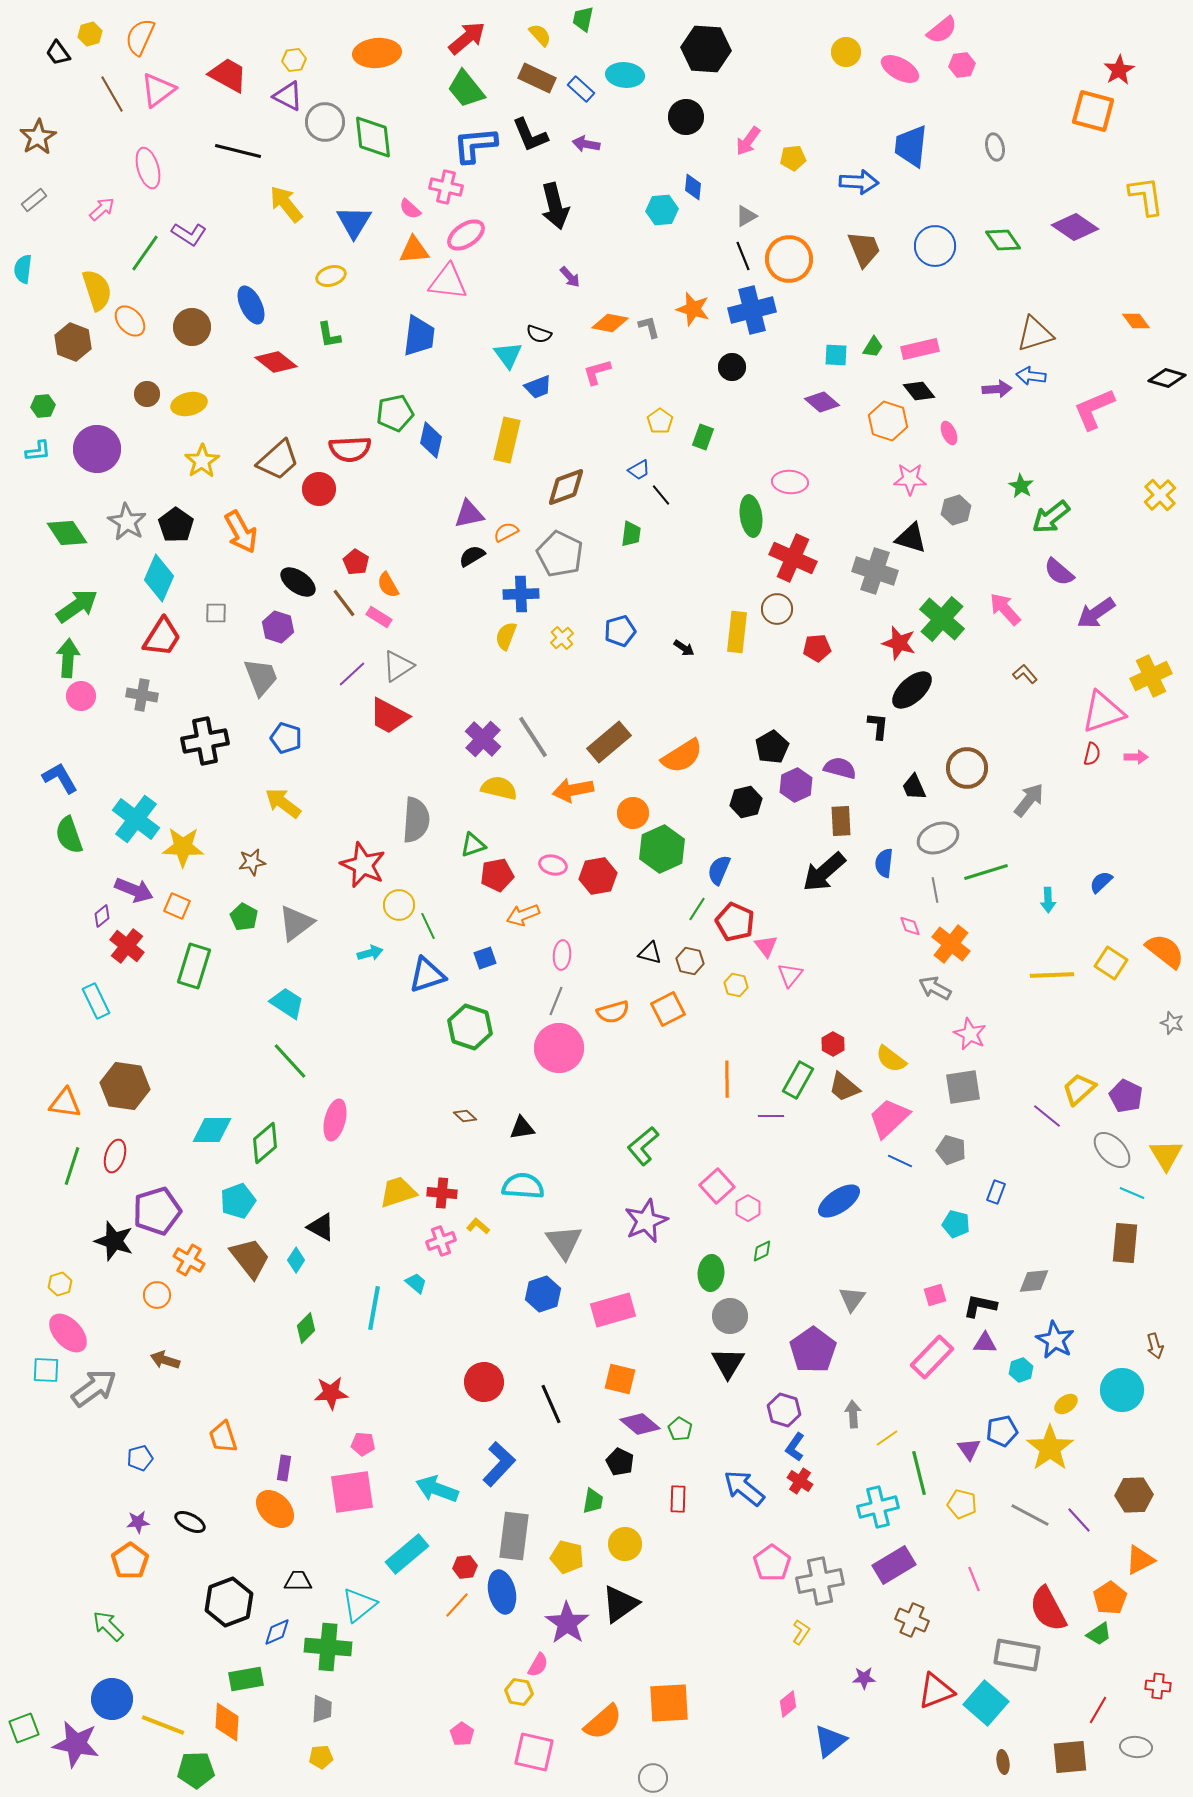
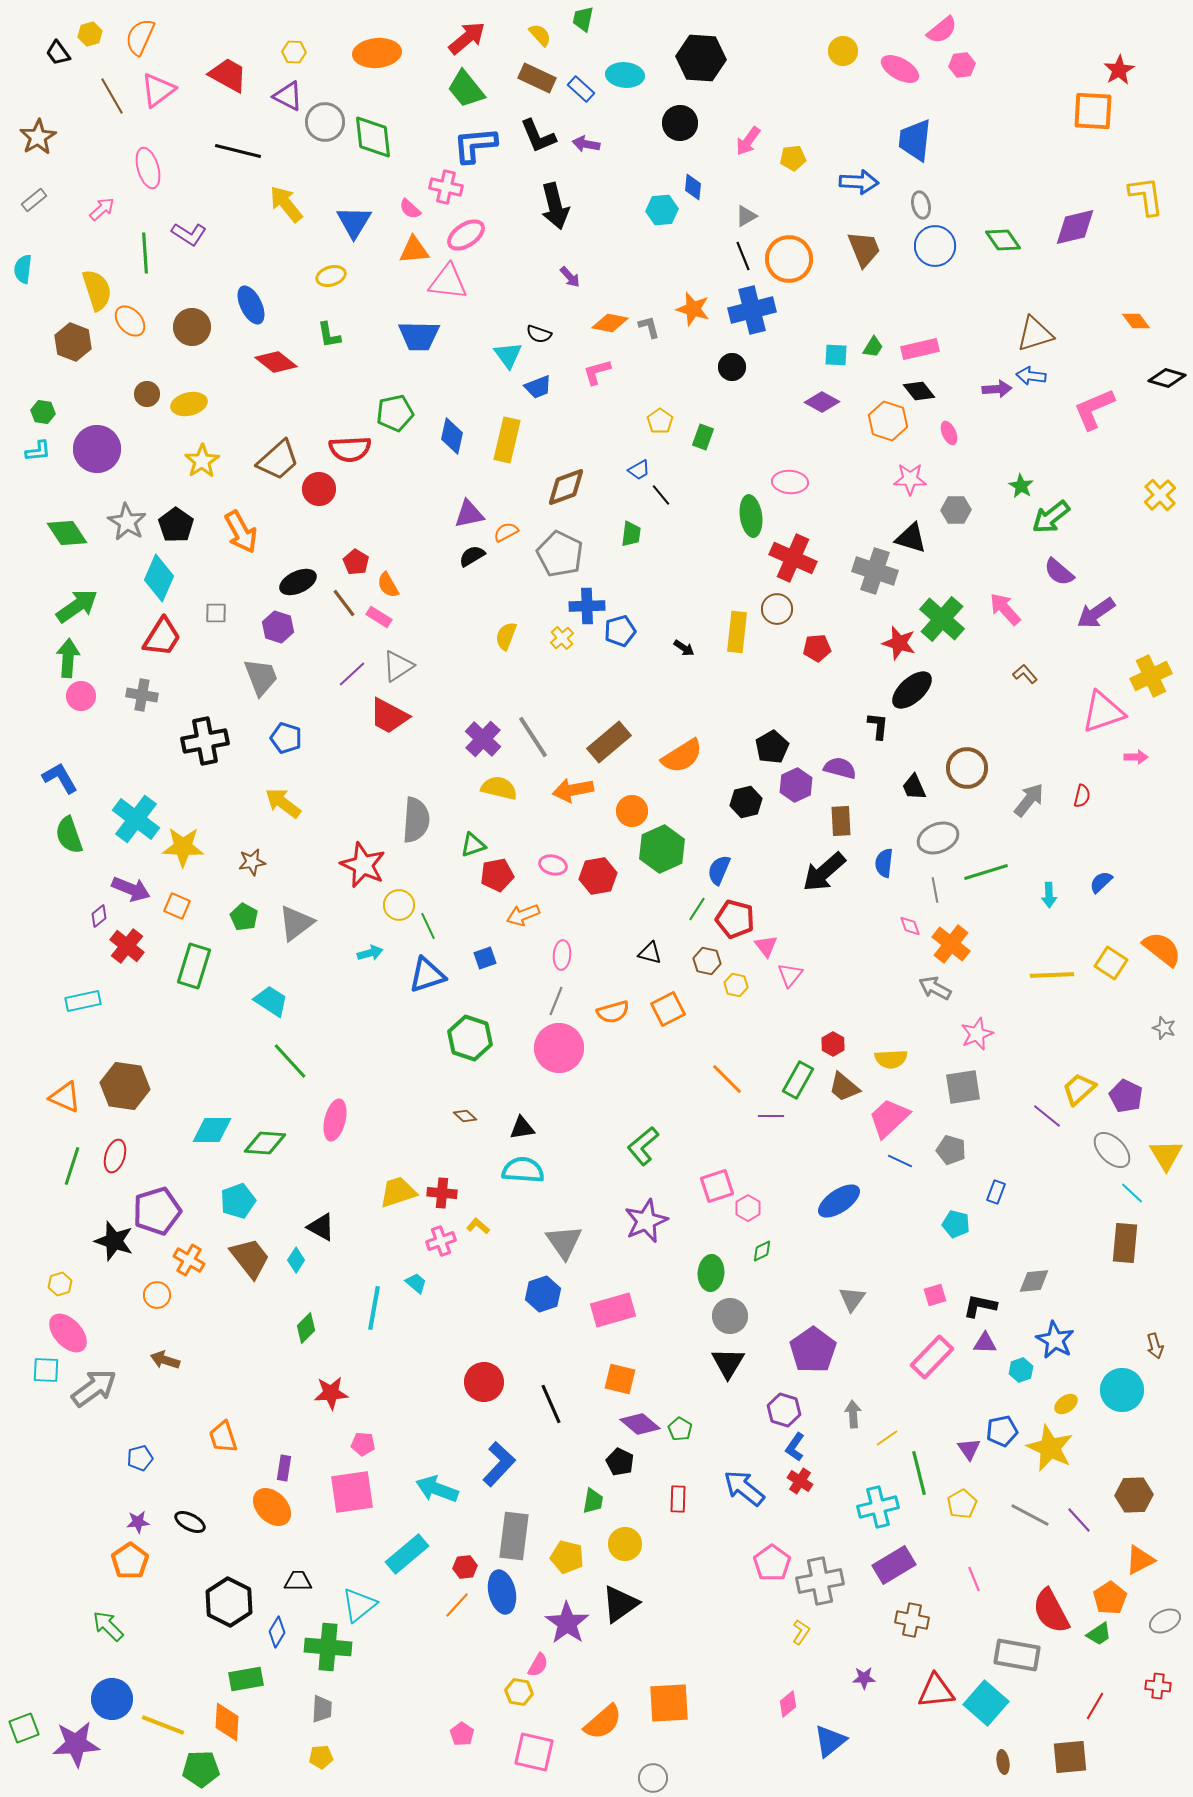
black hexagon at (706, 49): moved 5 px left, 9 px down
yellow circle at (846, 52): moved 3 px left, 1 px up
yellow hexagon at (294, 60): moved 8 px up; rotated 10 degrees clockwise
brown line at (112, 94): moved 2 px down
orange square at (1093, 111): rotated 12 degrees counterclockwise
black circle at (686, 117): moved 6 px left, 6 px down
black L-shape at (530, 135): moved 8 px right, 1 px down
blue trapezoid at (911, 146): moved 4 px right, 6 px up
gray ellipse at (995, 147): moved 74 px left, 58 px down
purple diamond at (1075, 227): rotated 48 degrees counterclockwise
green line at (145, 253): rotated 39 degrees counterclockwise
blue trapezoid at (419, 336): rotated 84 degrees clockwise
purple diamond at (822, 402): rotated 12 degrees counterclockwise
green hexagon at (43, 406): moved 6 px down; rotated 15 degrees clockwise
blue diamond at (431, 440): moved 21 px right, 4 px up
gray hexagon at (956, 510): rotated 16 degrees clockwise
black ellipse at (298, 582): rotated 60 degrees counterclockwise
blue cross at (521, 594): moved 66 px right, 12 px down
red semicircle at (1092, 754): moved 10 px left, 42 px down
orange circle at (633, 813): moved 1 px left, 2 px up
purple arrow at (134, 890): moved 3 px left, 1 px up
cyan arrow at (1048, 900): moved 1 px right, 5 px up
purple diamond at (102, 916): moved 3 px left
red pentagon at (735, 922): moved 3 px up; rotated 9 degrees counterclockwise
orange semicircle at (1165, 951): moved 3 px left, 2 px up
brown hexagon at (690, 961): moved 17 px right
cyan rectangle at (96, 1001): moved 13 px left; rotated 76 degrees counterclockwise
cyan trapezoid at (287, 1003): moved 16 px left, 2 px up
gray star at (1172, 1023): moved 8 px left, 5 px down
green hexagon at (470, 1027): moved 11 px down
pink star at (970, 1034): moved 7 px right; rotated 24 degrees clockwise
yellow semicircle at (891, 1059): rotated 40 degrees counterclockwise
orange line at (727, 1079): rotated 45 degrees counterclockwise
orange triangle at (65, 1103): moved 6 px up; rotated 16 degrees clockwise
green diamond at (265, 1143): rotated 45 degrees clockwise
cyan semicircle at (523, 1186): moved 16 px up
pink square at (717, 1186): rotated 24 degrees clockwise
cyan line at (1132, 1193): rotated 20 degrees clockwise
yellow star at (1050, 1448): rotated 12 degrees counterclockwise
yellow pentagon at (962, 1504): rotated 28 degrees clockwise
orange ellipse at (275, 1509): moved 3 px left, 2 px up
black hexagon at (229, 1602): rotated 12 degrees counterclockwise
red semicircle at (1048, 1609): moved 3 px right, 2 px down
brown cross at (912, 1620): rotated 12 degrees counterclockwise
blue diamond at (277, 1632): rotated 36 degrees counterclockwise
red triangle at (936, 1691): rotated 15 degrees clockwise
red line at (1098, 1710): moved 3 px left, 4 px up
purple star at (76, 1744): rotated 15 degrees counterclockwise
gray ellipse at (1136, 1747): moved 29 px right, 126 px up; rotated 32 degrees counterclockwise
green pentagon at (196, 1770): moved 5 px right, 1 px up
